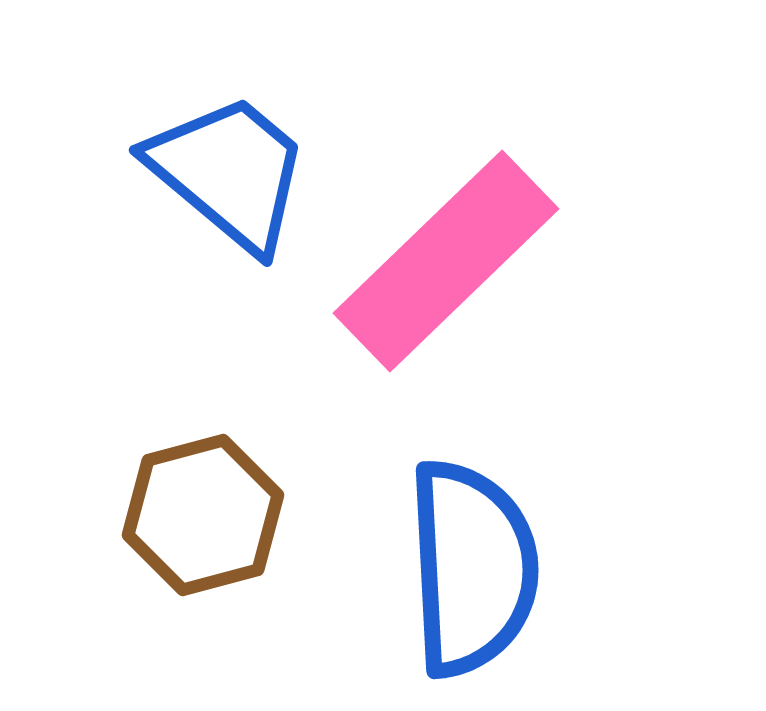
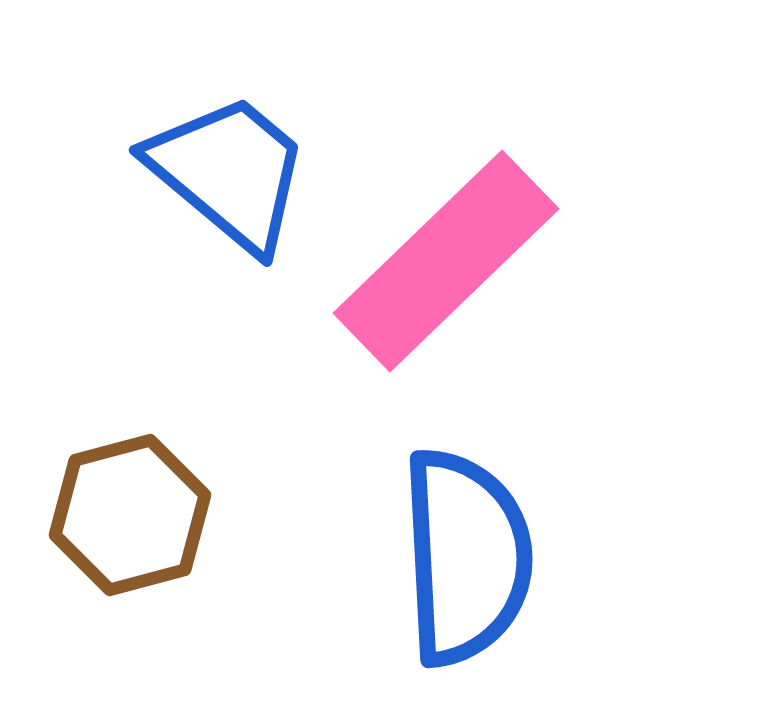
brown hexagon: moved 73 px left
blue semicircle: moved 6 px left, 11 px up
